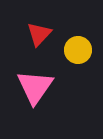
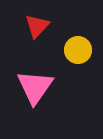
red triangle: moved 2 px left, 8 px up
